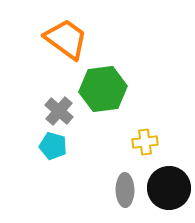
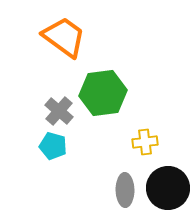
orange trapezoid: moved 2 px left, 2 px up
green hexagon: moved 4 px down
black circle: moved 1 px left
